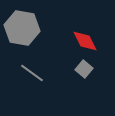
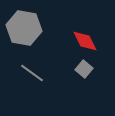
gray hexagon: moved 2 px right
